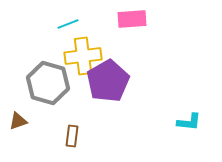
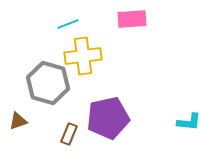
purple pentagon: moved 37 px down; rotated 18 degrees clockwise
brown rectangle: moved 3 px left, 2 px up; rotated 15 degrees clockwise
